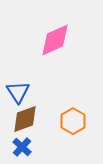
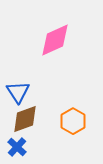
blue cross: moved 5 px left
